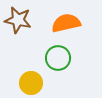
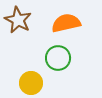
brown star: rotated 16 degrees clockwise
